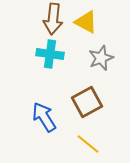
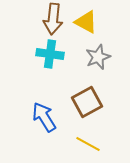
gray star: moved 3 px left, 1 px up
yellow line: rotated 10 degrees counterclockwise
